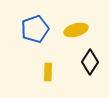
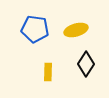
blue pentagon: rotated 28 degrees clockwise
black diamond: moved 4 px left, 2 px down
